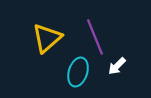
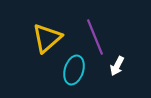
white arrow: rotated 18 degrees counterclockwise
cyan ellipse: moved 4 px left, 2 px up
